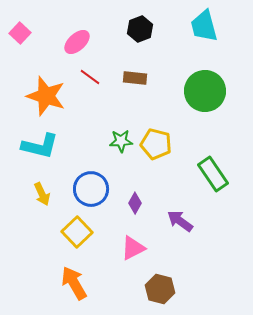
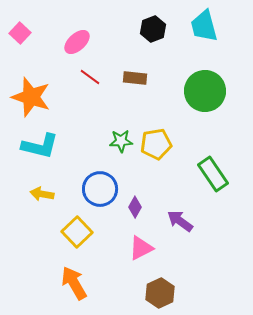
black hexagon: moved 13 px right
orange star: moved 15 px left, 1 px down
yellow pentagon: rotated 24 degrees counterclockwise
blue circle: moved 9 px right
yellow arrow: rotated 125 degrees clockwise
purple diamond: moved 4 px down
pink triangle: moved 8 px right
brown hexagon: moved 4 px down; rotated 20 degrees clockwise
